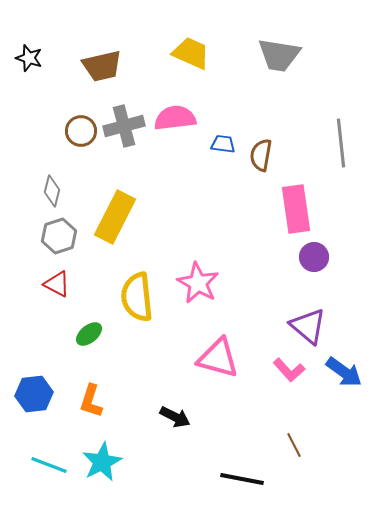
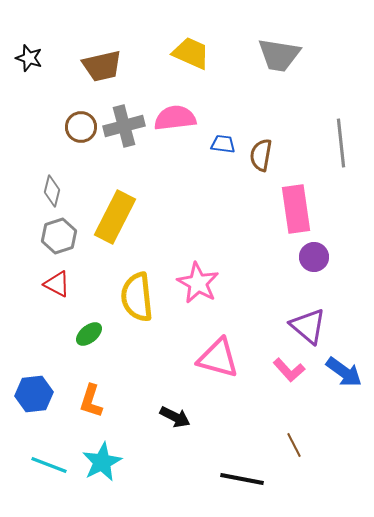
brown circle: moved 4 px up
